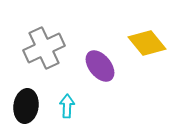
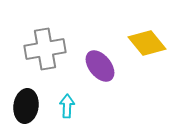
gray cross: moved 1 px right, 1 px down; rotated 15 degrees clockwise
